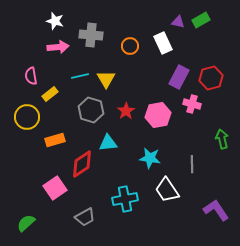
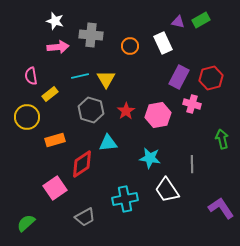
purple L-shape: moved 5 px right, 2 px up
